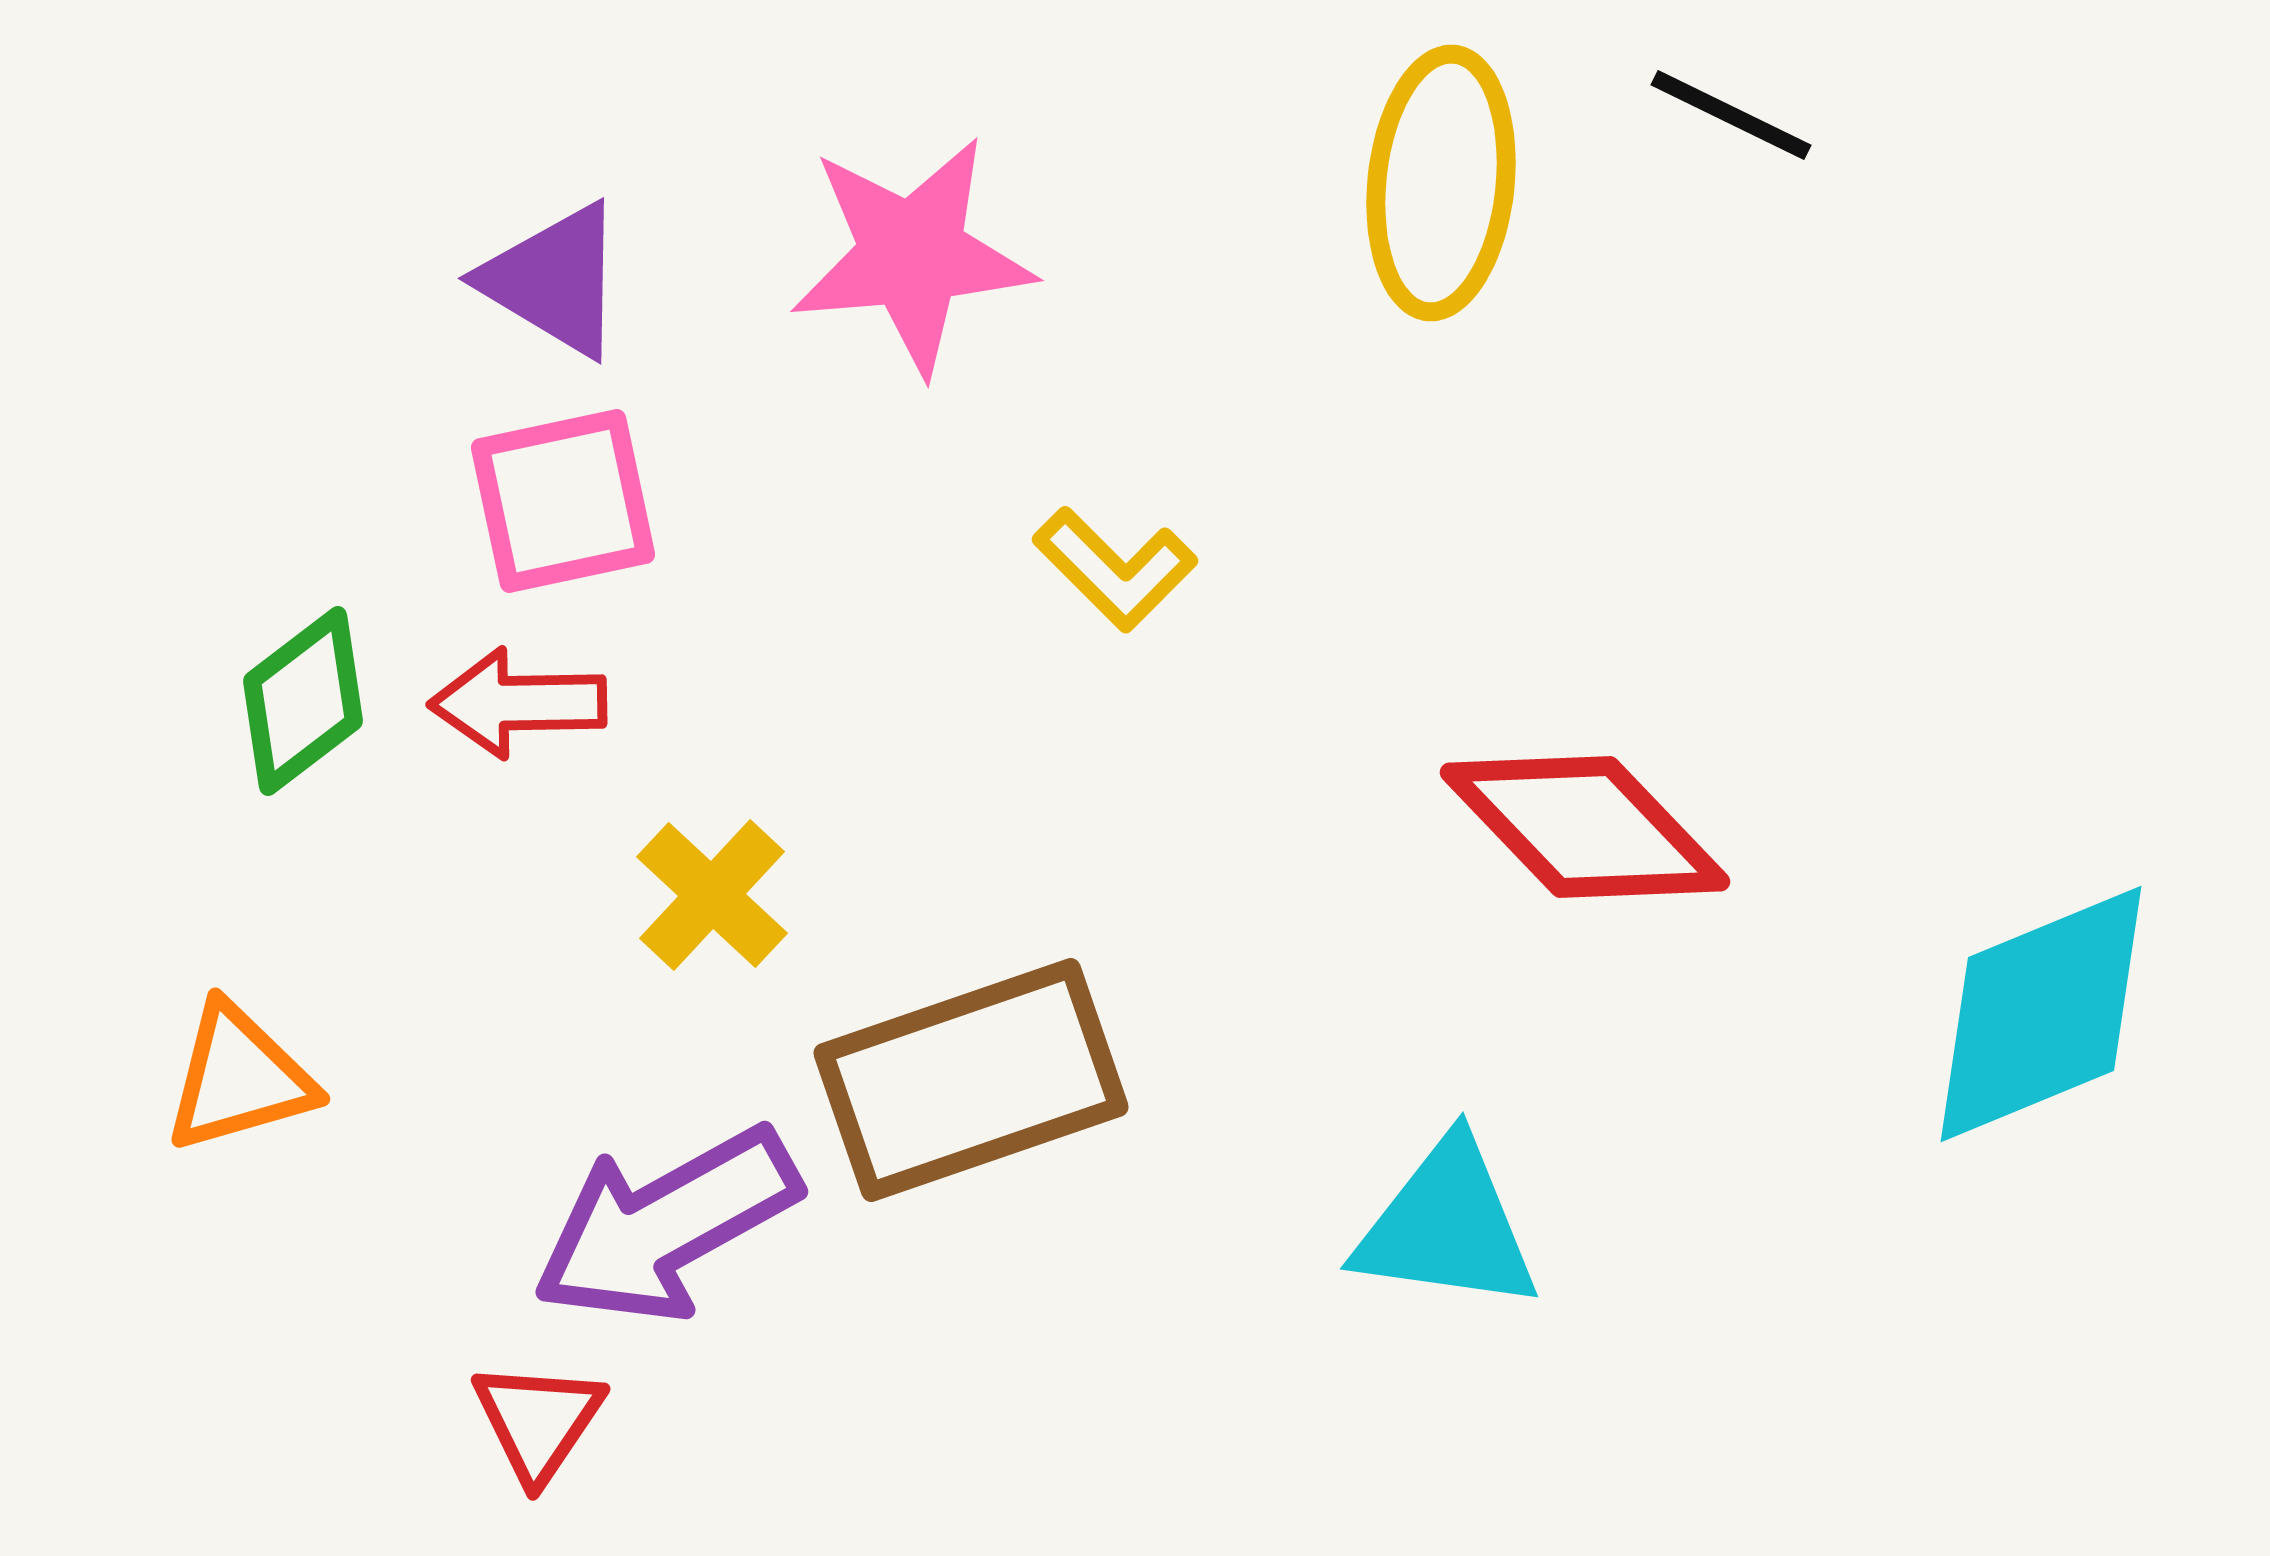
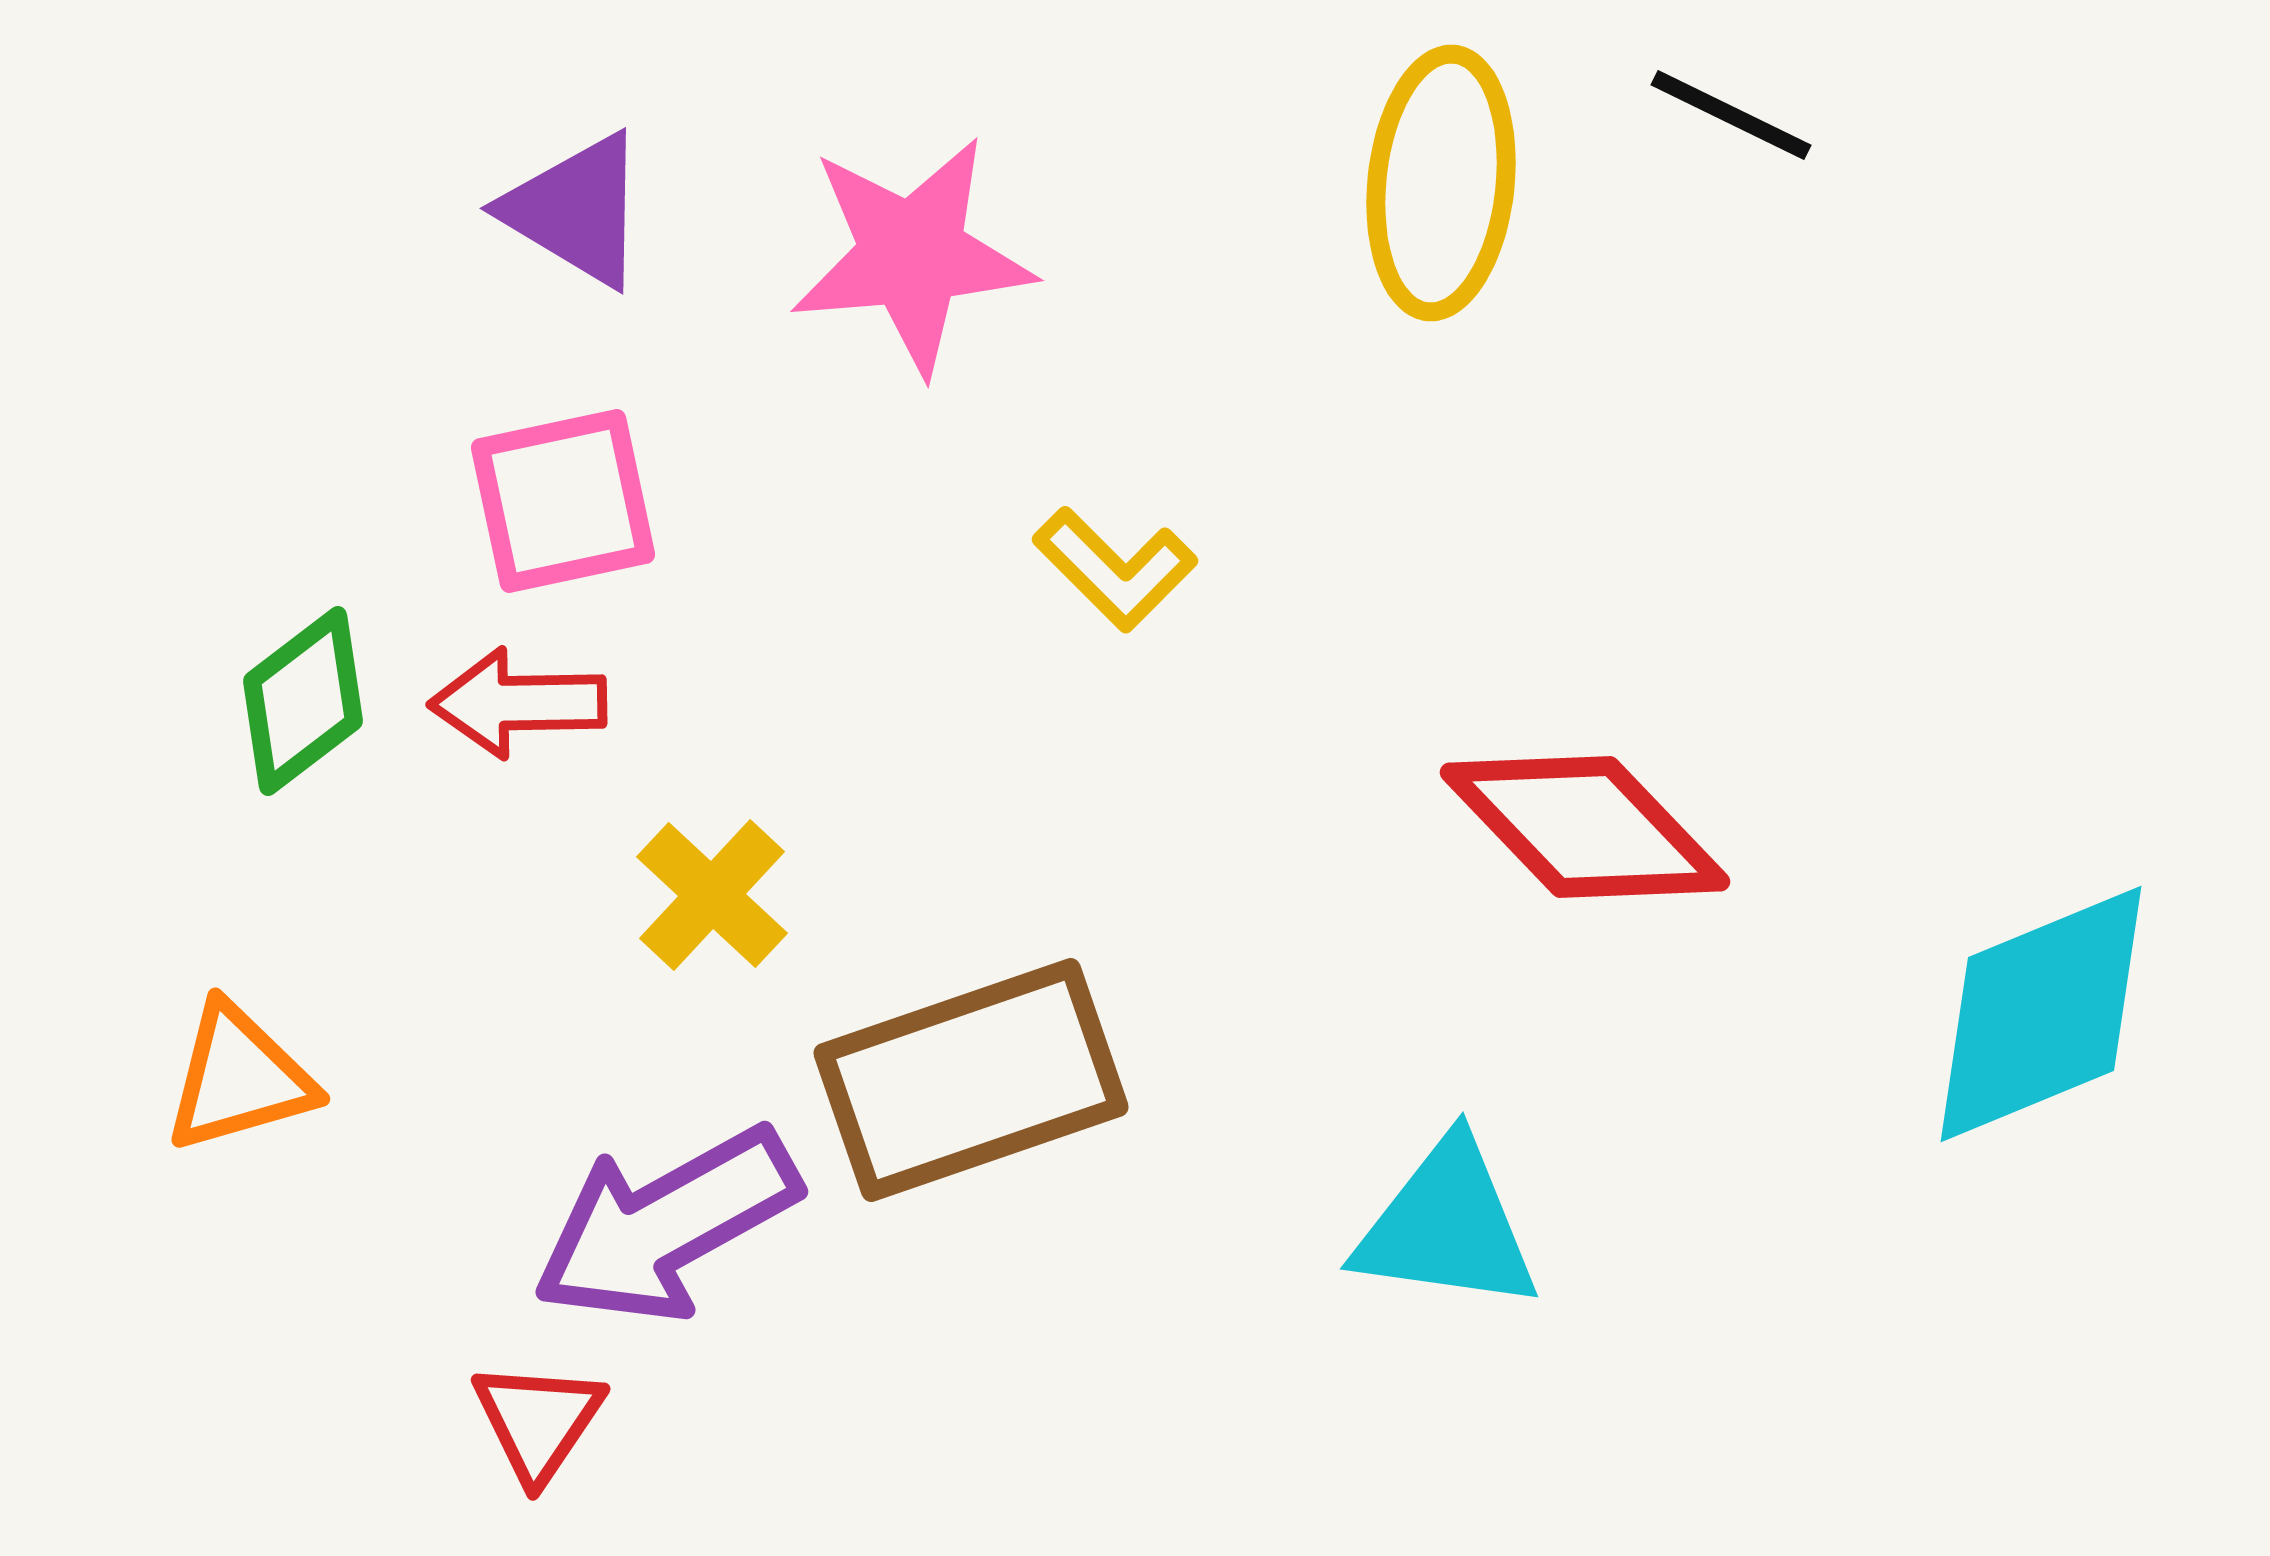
purple triangle: moved 22 px right, 70 px up
